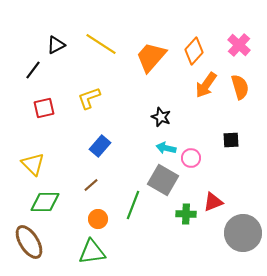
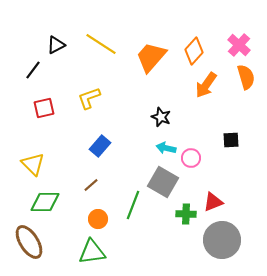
orange semicircle: moved 6 px right, 10 px up
gray square: moved 2 px down
gray circle: moved 21 px left, 7 px down
